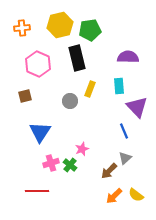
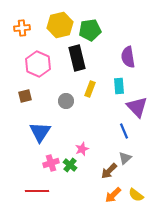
purple semicircle: rotated 100 degrees counterclockwise
gray circle: moved 4 px left
orange arrow: moved 1 px left, 1 px up
